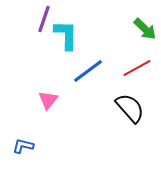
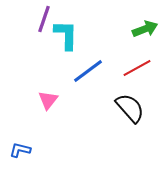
green arrow: rotated 65 degrees counterclockwise
blue L-shape: moved 3 px left, 4 px down
